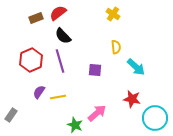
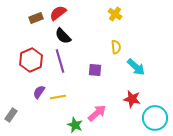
yellow cross: moved 2 px right
